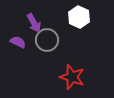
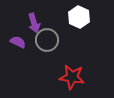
purple arrow: rotated 12 degrees clockwise
red star: rotated 10 degrees counterclockwise
